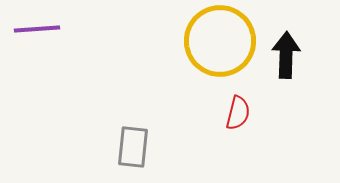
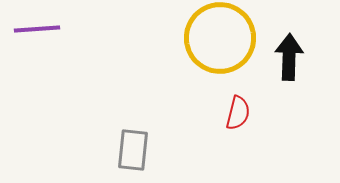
yellow circle: moved 3 px up
black arrow: moved 3 px right, 2 px down
gray rectangle: moved 3 px down
